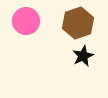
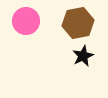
brown hexagon: rotated 8 degrees clockwise
